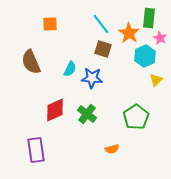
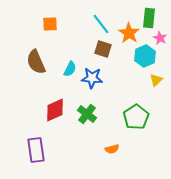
brown semicircle: moved 5 px right
